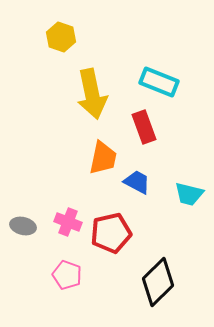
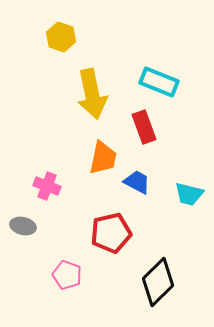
pink cross: moved 21 px left, 36 px up
